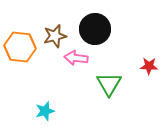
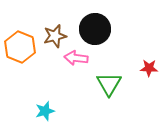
orange hexagon: rotated 16 degrees clockwise
red star: moved 2 px down
